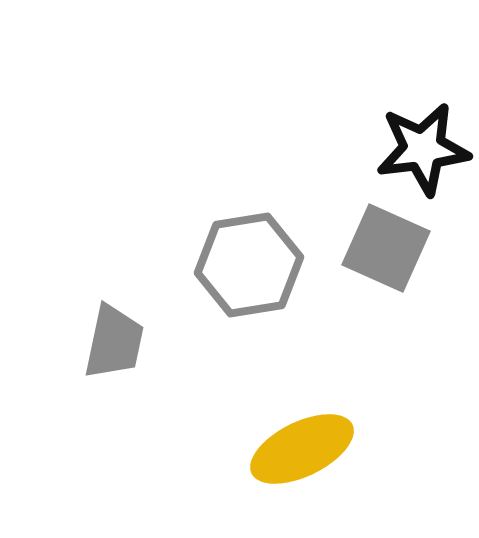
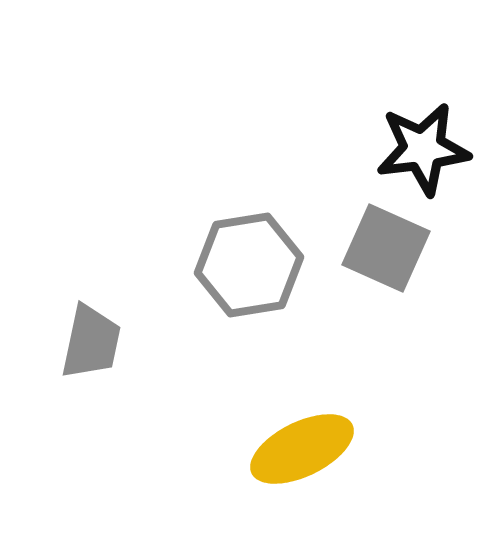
gray trapezoid: moved 23 px left
